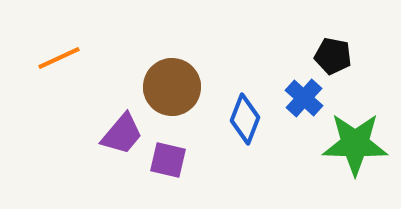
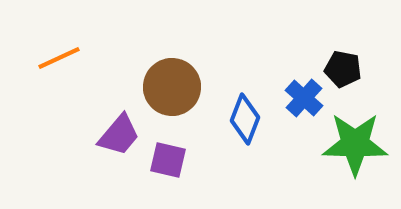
black pentagon: moved 10 px right, 13 px down
purple trapezoid: moved 3 px left, 1 px down
